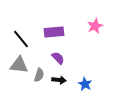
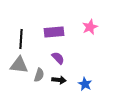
pink star: moved 5 px left, 1 px down
black line: rotated 42 degrees clockwise
